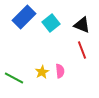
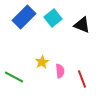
cyan square: moved 2 px right, 5 px up
red line: moved 29 px down
yellow star: moved 10 px up
green line: moved 1 px up
